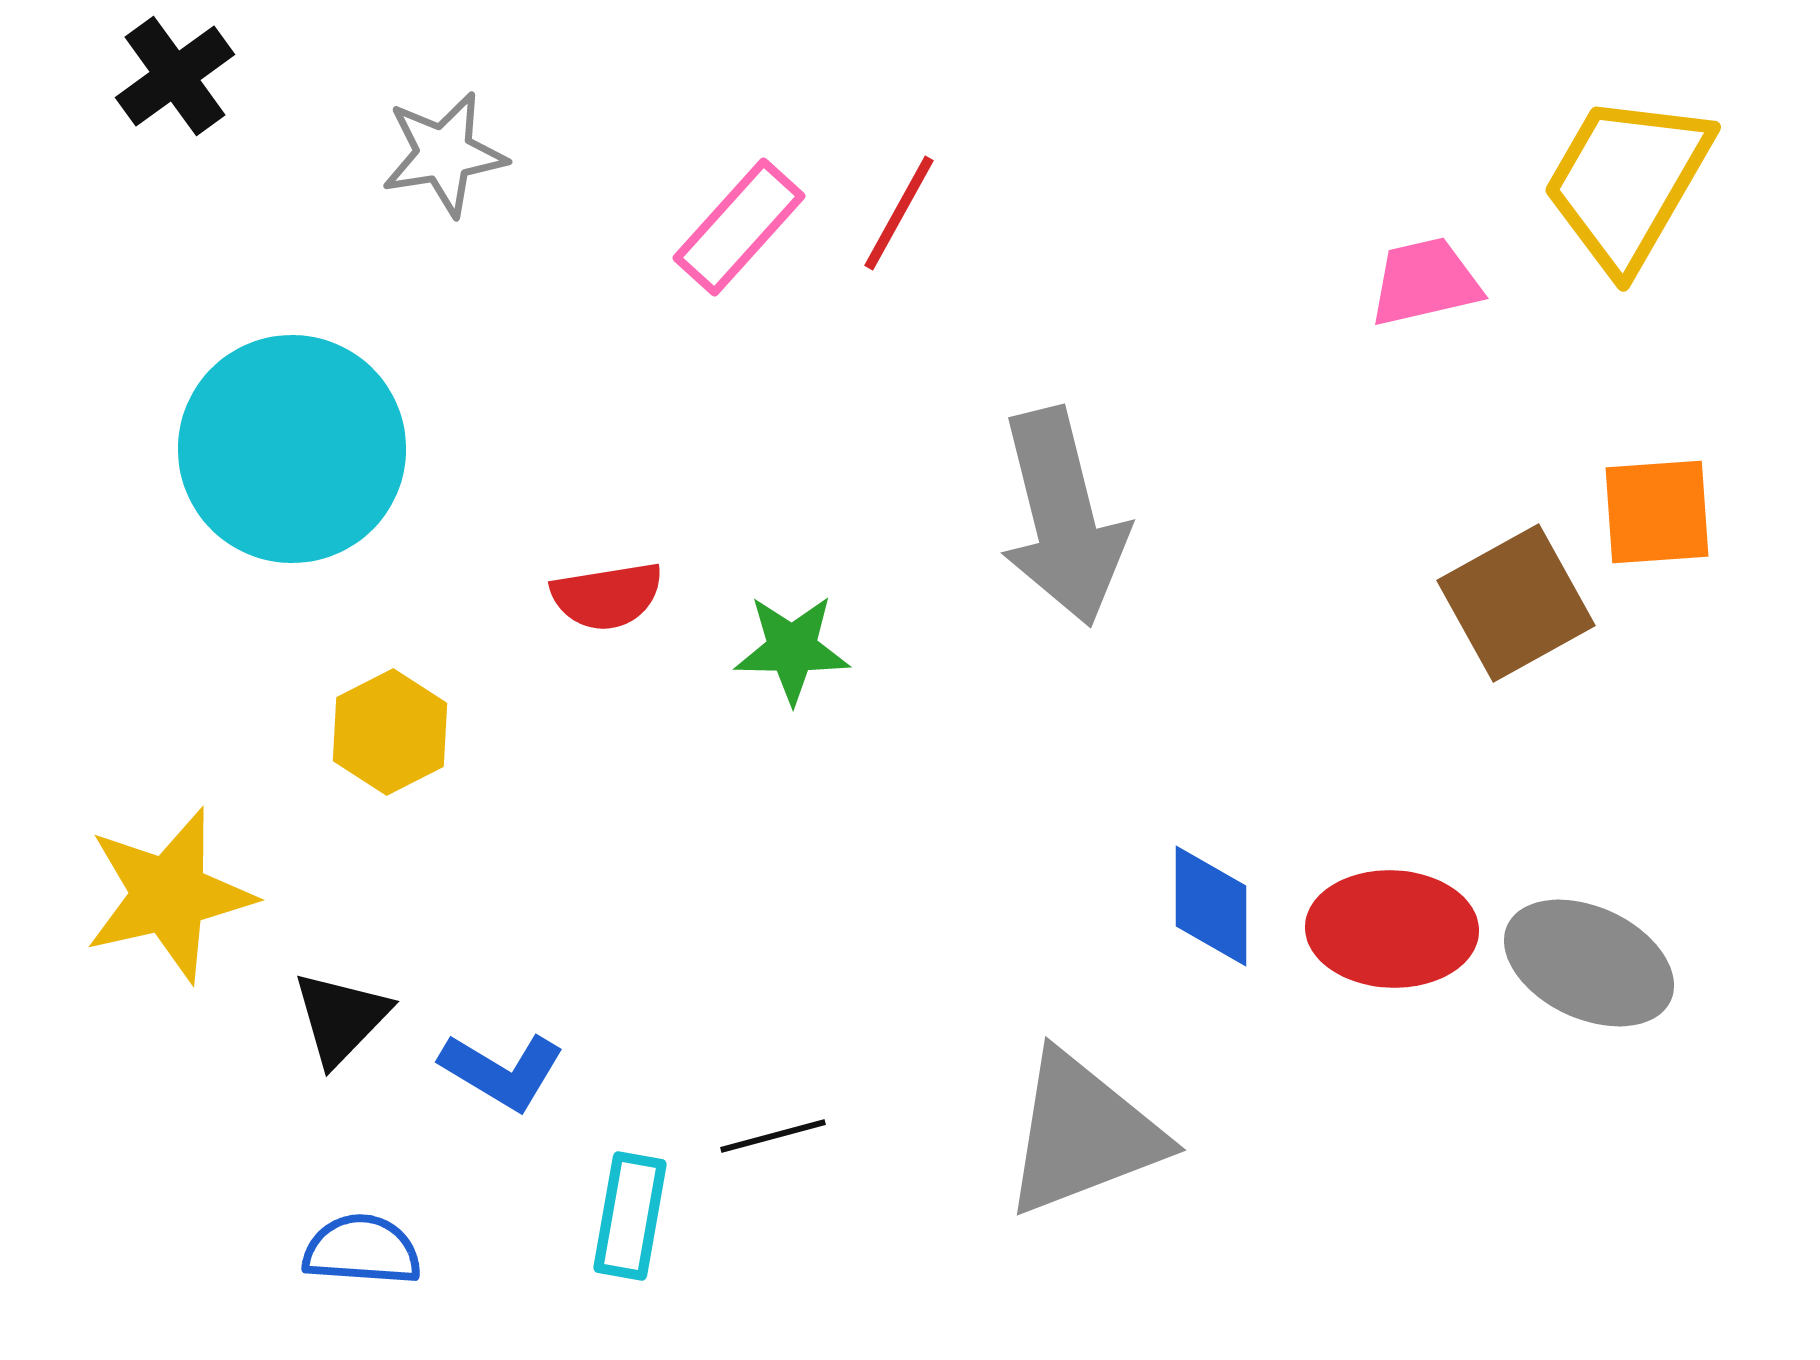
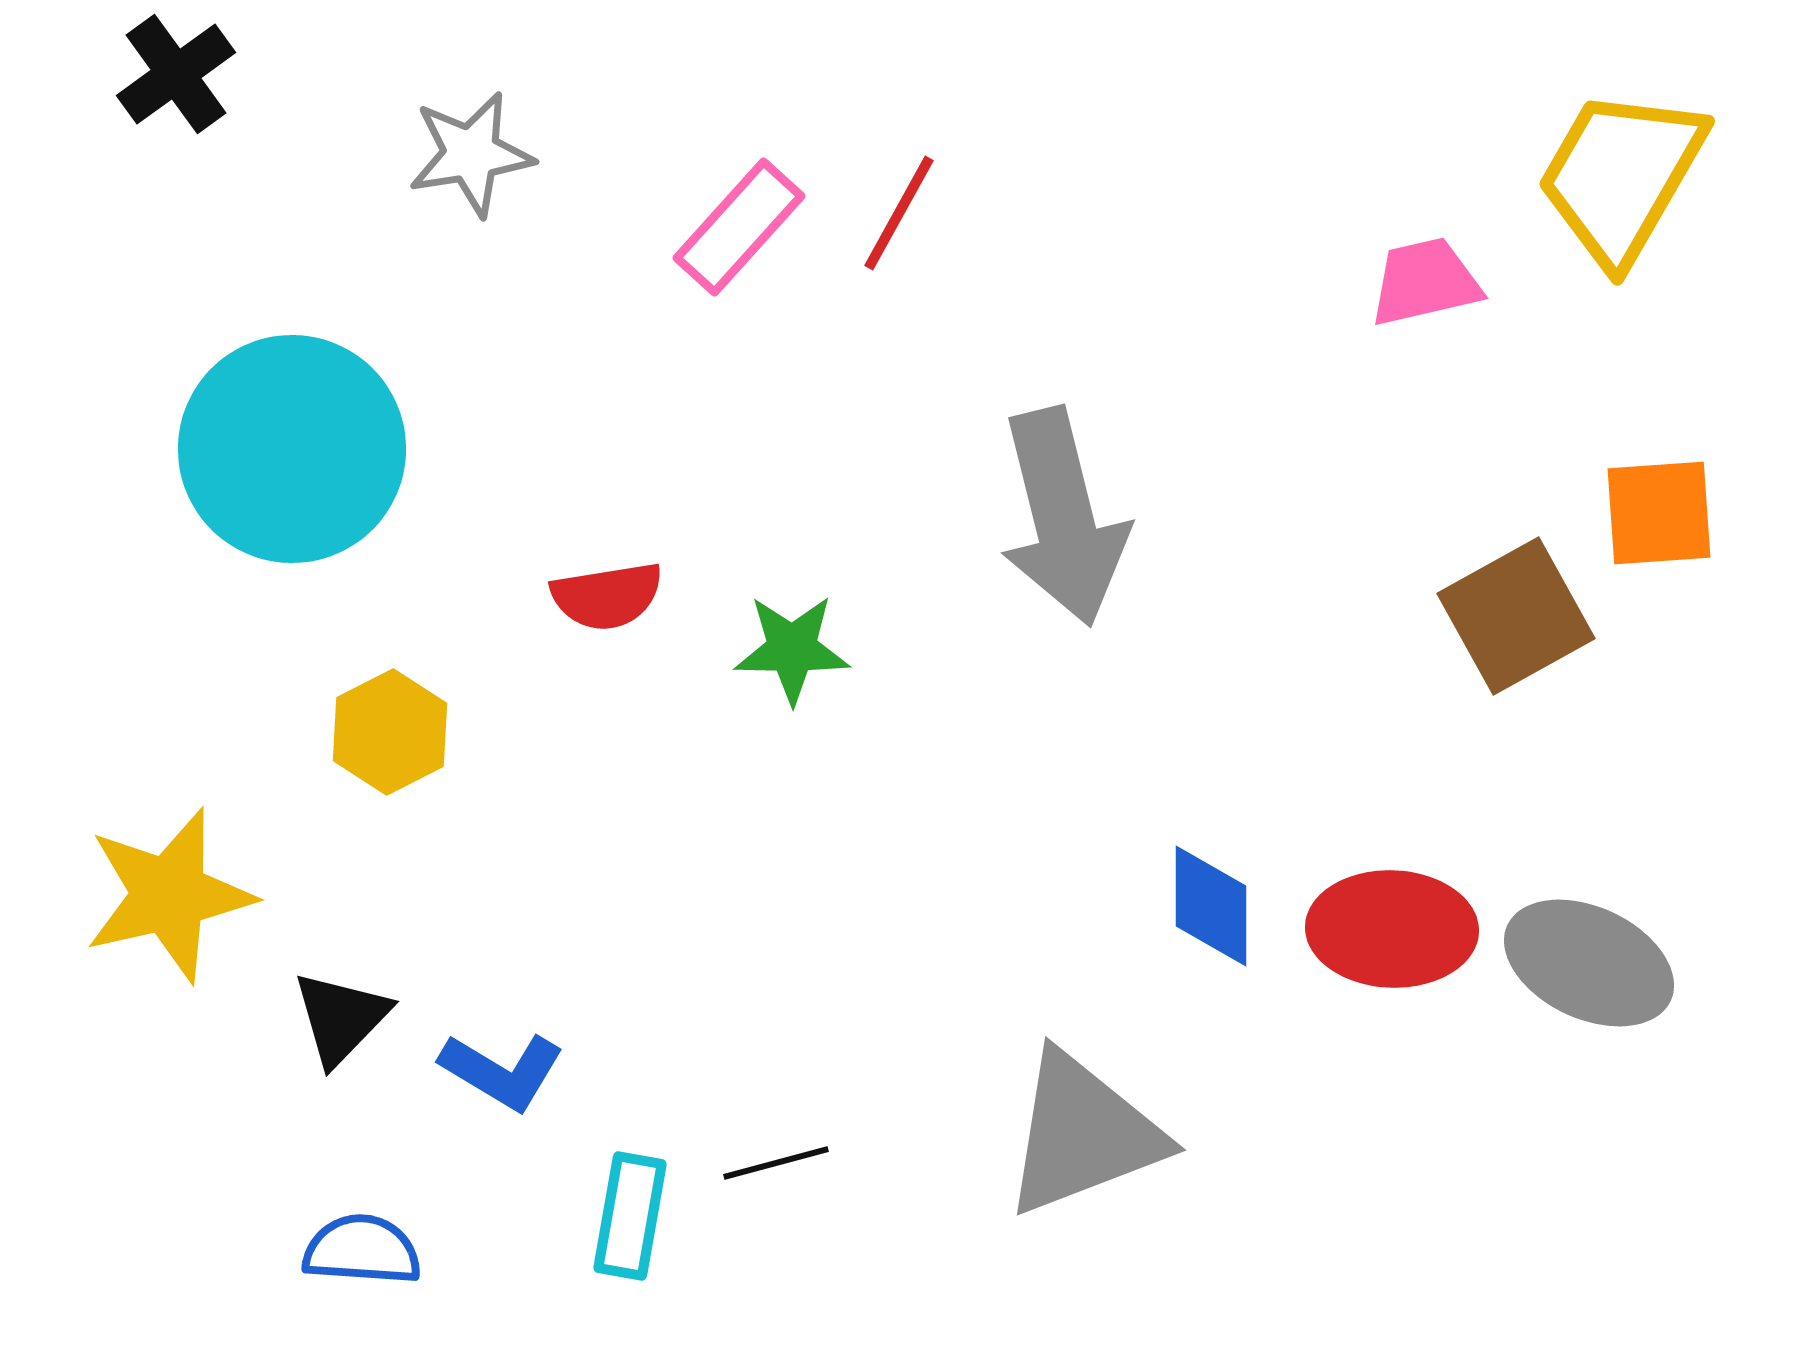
black cross: moved 1 px right, 2 px up
gray star: moved 27 px right
yellow trapezoid: moved 6 px left, 6 px up
orange square: moved 2 px right, 1 px down
brown square: moved 13 px down
black line: moved 3 px right, 27 px down
